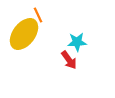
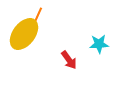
orange line: rotated 49 degrees clockwise
cyan star: moved 22 px right, 2 px down
